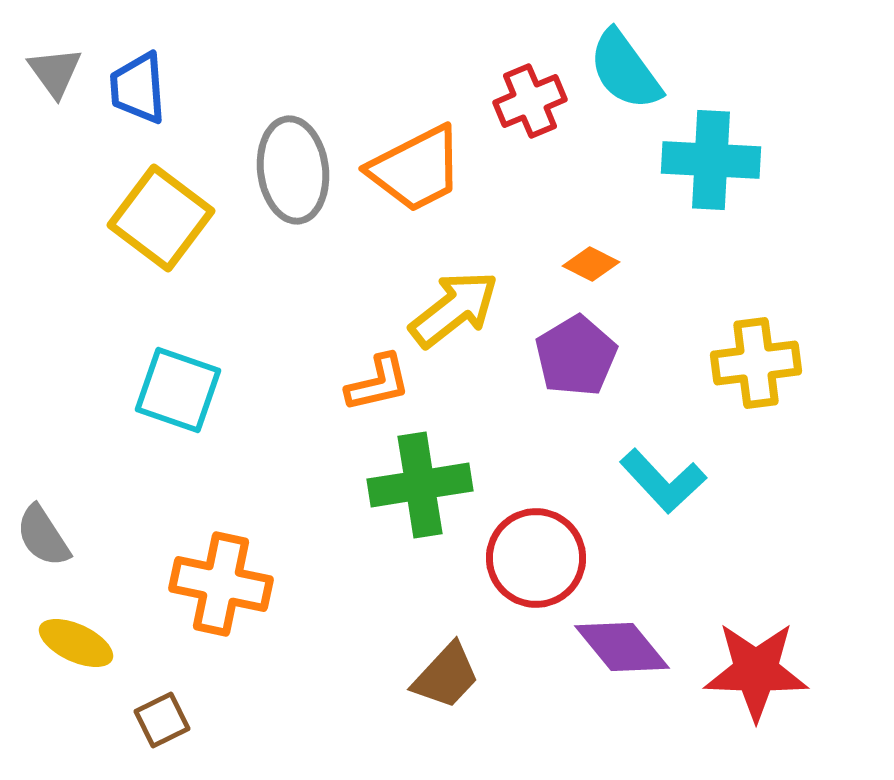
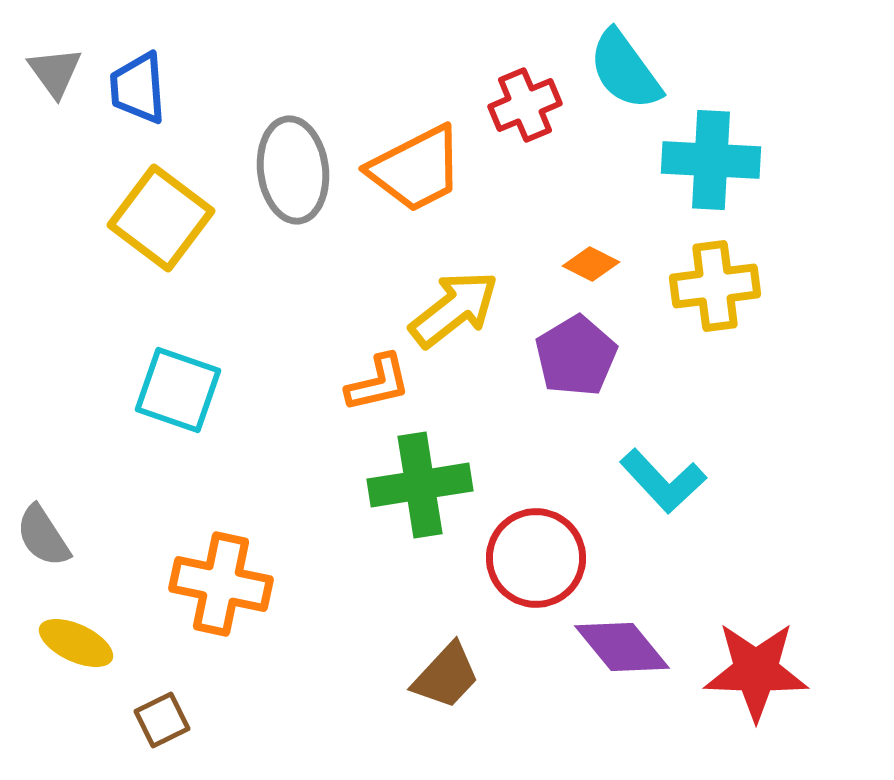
red cross: moved 5 px left, 4 px down
yellow cross: moved 41 px left, 77 px up
